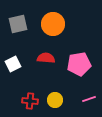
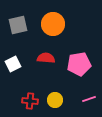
gray square: moved 1 px down
